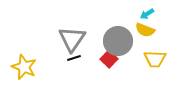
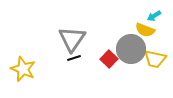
cyan arrow: moved 7 px right, 2 px down
gray circle: moved 13 px right, 8 px down
yellow trapezoid: rotated 10 degrees clockwise
yellow star: moved 1 px left, 2 px down
